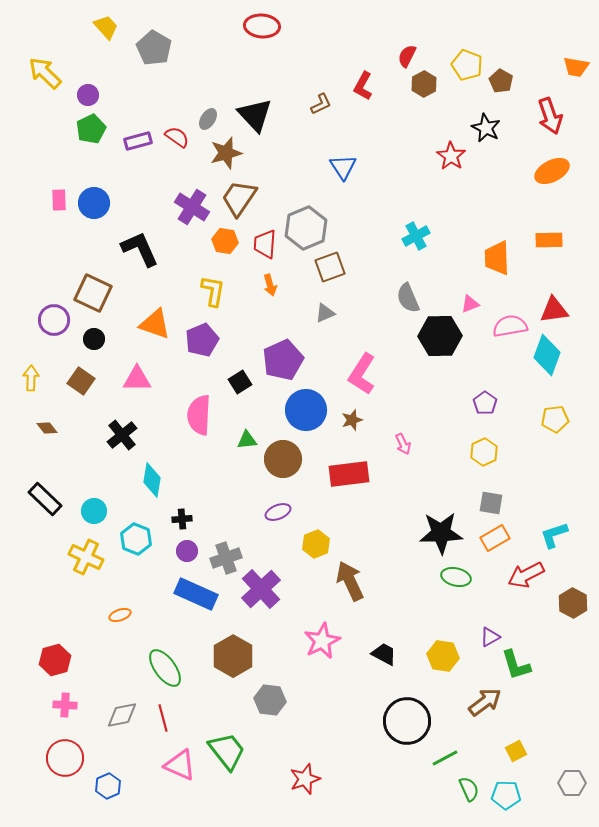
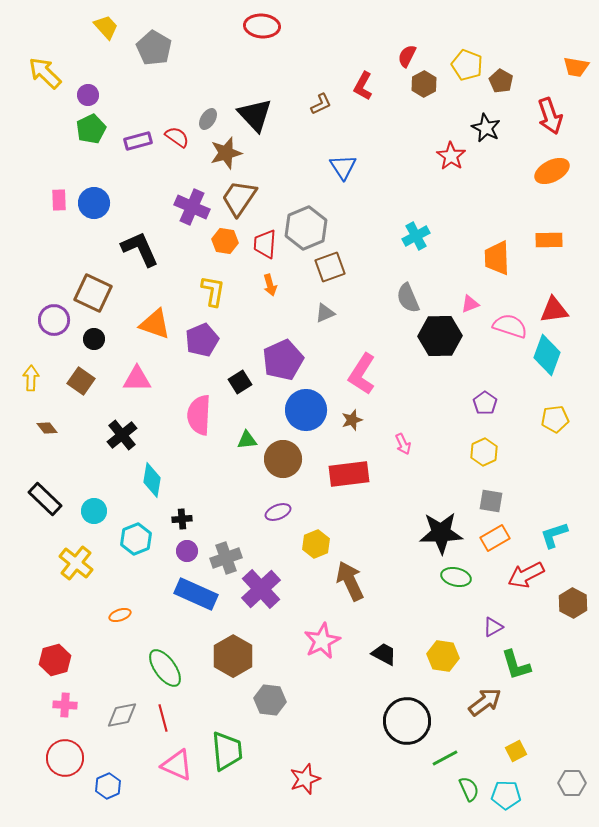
purple cross at (192, 207): rotated 8 degrees counterclockwise
pink semicircle at (510, 326): rotated 28 degrees clockwise
gray square at (491, 503): moved 2 px up
cyan hexagon at (136, 539): rotated 16 degrees clockwise
yellow cross at (86, 557): moved 10 px left, 6 px down; rotated 12 degrees clockwise
purple triangle at (490, 637): moved 3 px right, 10 px up
green trapezoid at (227, 751): rotated 33 degrees clockwise
pink triangle at (180, 765): moved 3 px left
